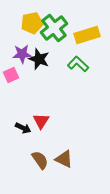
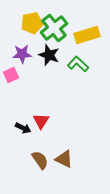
black star: moved 10 px right, 4 px up
